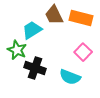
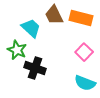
cyan trapezoid: moved 1 px left, 2 px up; rotated 75 degrees clockwise
pink square: moved 1 px right
cyan semicircle: moved 15 px right, 6 px down
